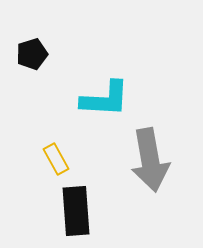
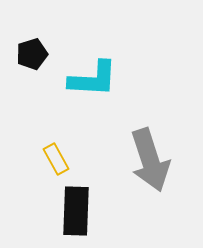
cyan L-shape: moved 12 px left, 20 px up
gray arrow: rotated 8 degrees counterclockwise
black rectangle: rotated 6 degrees clockwise
